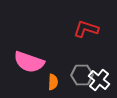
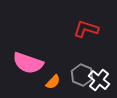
pink semicircle: moved 1 px left, 1 px down
gray hexagon: rotated 25 degrees clockwise
orange semicircle: rotated 42 degrees clockwise
